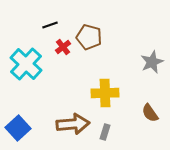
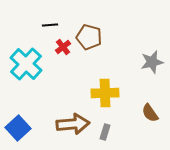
black line: rotated 14 degrees clockwise
gray star: rotated 10 degrees clockwise
